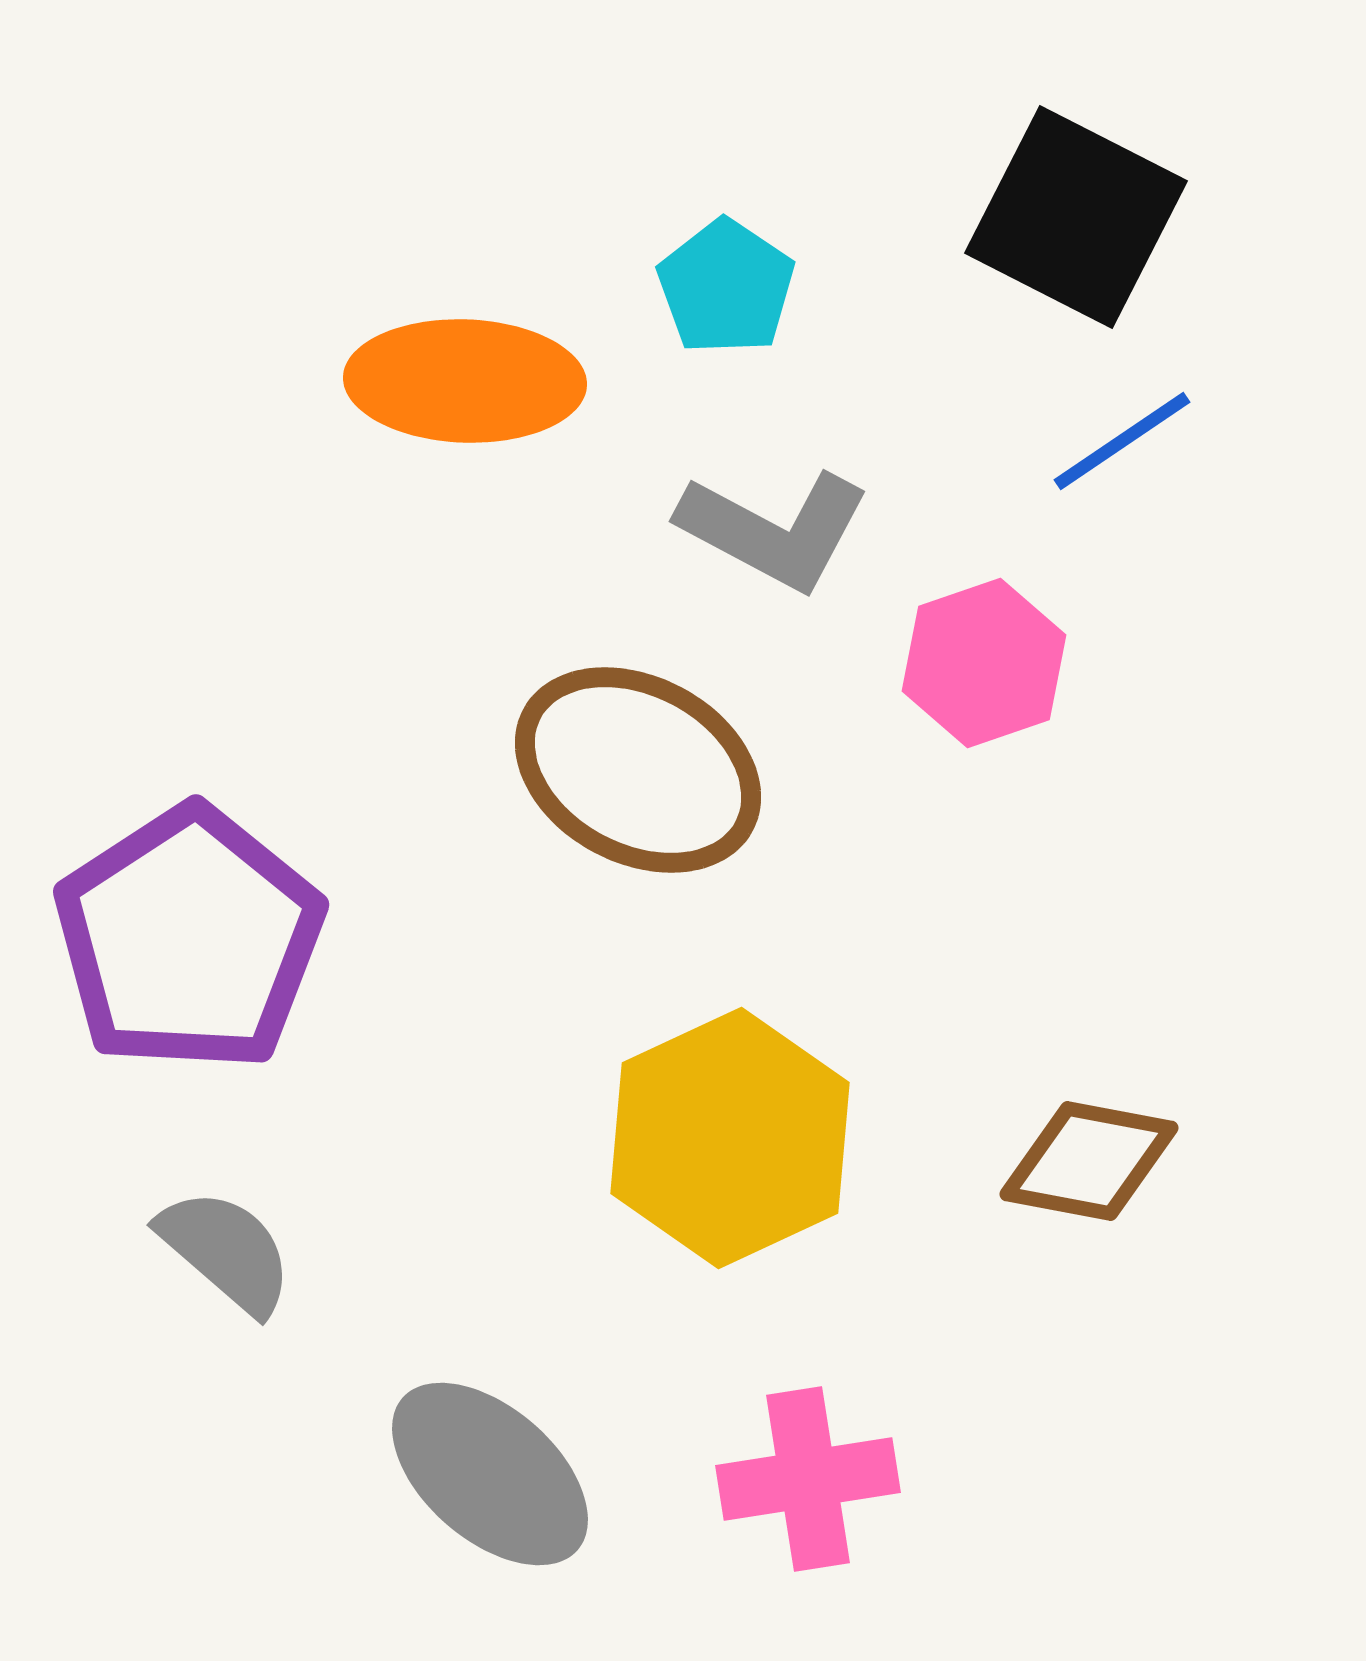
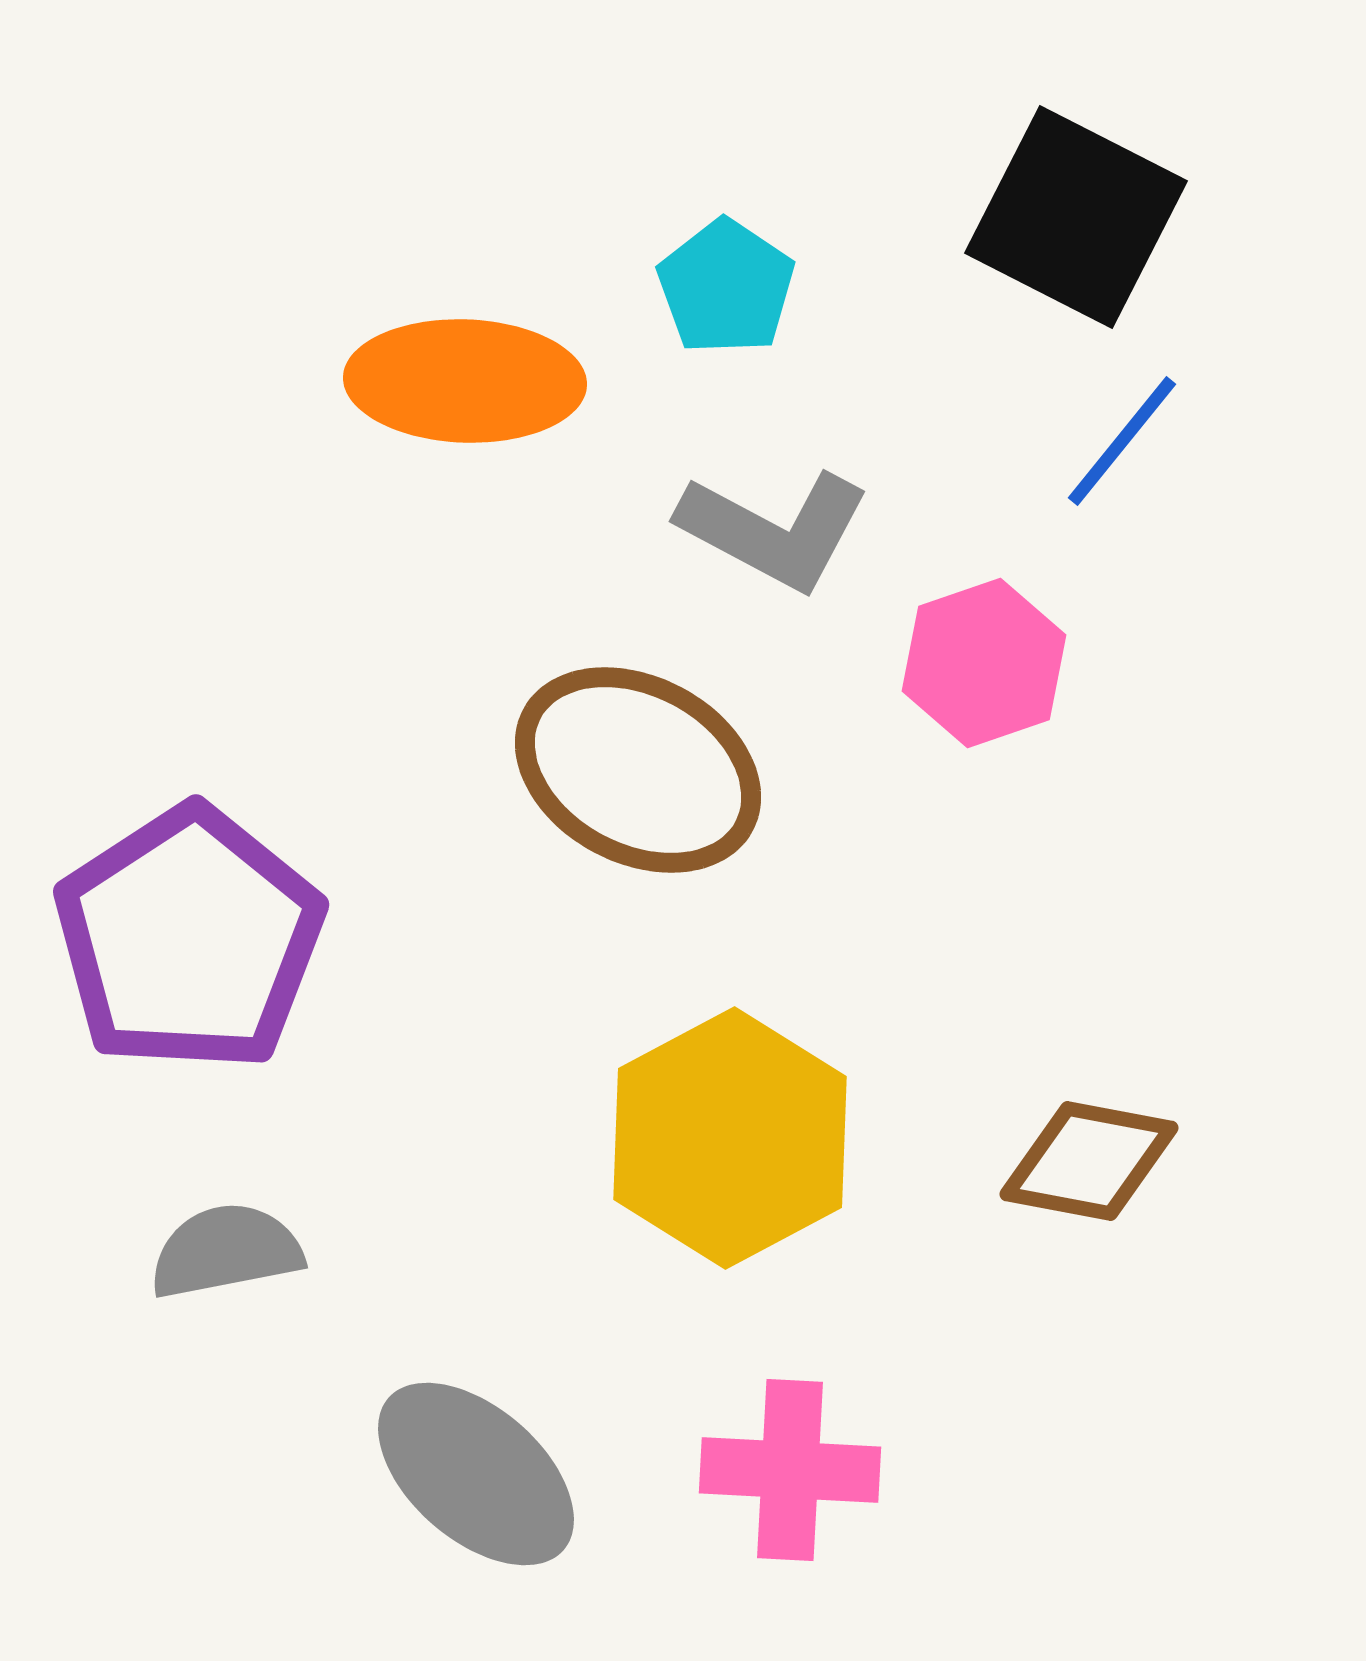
blue line: rotated 17 degrees counterclockwise
yellow hexagon: rotated 3 degrees counterclockwise
gray semicircle: rotated 52 degrees counterclockwise
gray ellipse: moved 14 px left
pink cross: moved 18 px left, 9 px up; rotated 12 degrees clockwise
